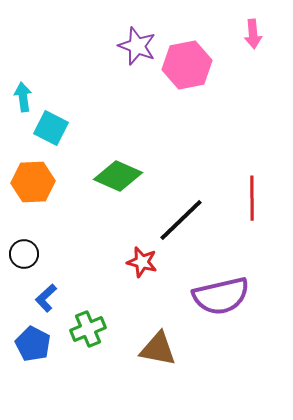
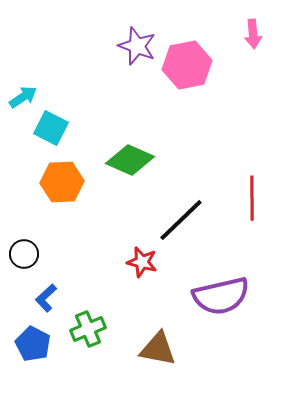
cyan arrow: rotated 64 degrees clockwise
green diamond: moved 12 px right, 16 px up
orange hexagon: moved 29 px right
